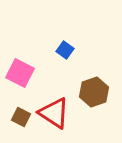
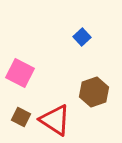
blue square: moved 17 px right, 13 px up; rotated 12 degrees clockwise
red triangle: moved 1 px right, 7 px down
